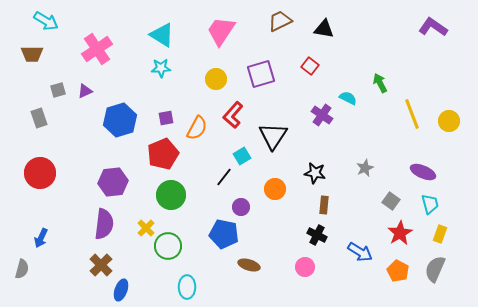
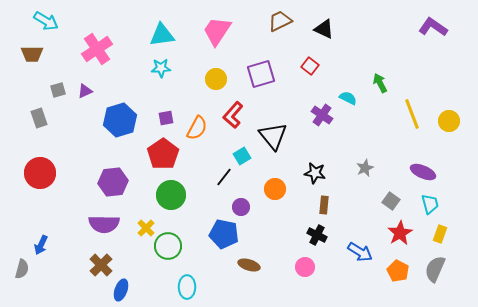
black triangle at (324, 29): rotated 15 degrees clockwise
pink trapezoid at (221, 31): moved 4 px left
cyan triangle at (162, 35): rotated 40 degrees counterclockwise
black triangle at (273, 136): rotated 12 degrees counterclockwise
red pentagon at (163, 154): rotated 12 degrees counterclockwise
purple semicircle at (104, 224): rotated 84 degrees clockwise
blue arrow at (41, 238): moved 7 px down
